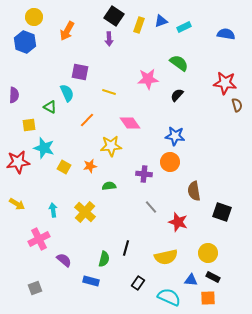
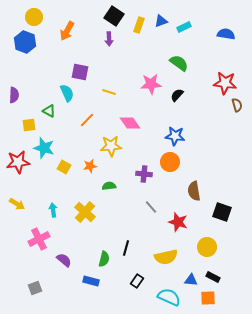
pink star at (148, 79): moved 3 px right, 5 px down
green triangle at (50, 107): moved 1 px left, 4 px down
yellow circle at (208, 253): moved 1 px left, 6 px up
black rectangle at (138, 283): moved 1 px left, 2 px up
